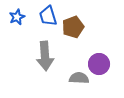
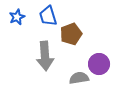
brown pentagon: moved 2 px left, 7 px down
gray semicircle: rotated 12 degrees counterclockwise
